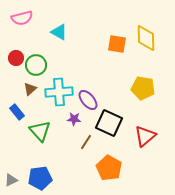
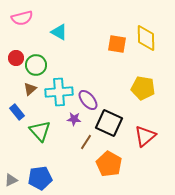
orange pentagon: moved 4 px up
